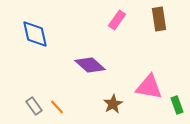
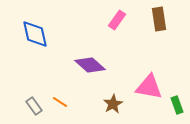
orange line: moved 3 px right, 5 px up; rotated 14 degrees counterclockwise
